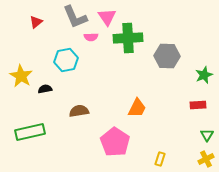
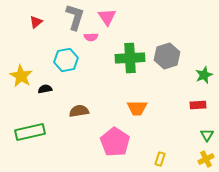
gray L-shape: rotated 140 degrees counterclockwise
green cross: moved 2 px right, 20 px down
gray hexagon: rotated 20 degrees counterclockwise
orange trapezoid: rotated 65 degrees clockwise
